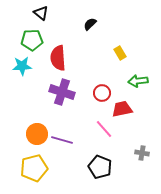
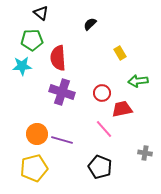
gray cross: moved 3 px right
